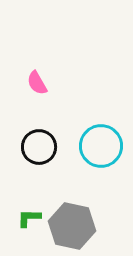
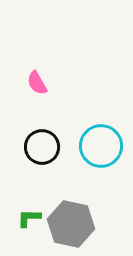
black circle: moved 3 px right
gray hexagon: moved 1 px left, 2 px up
